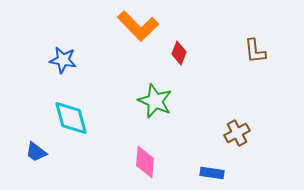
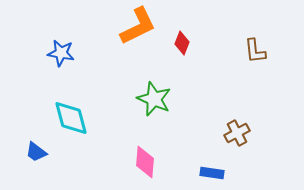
orange L-shape: rotated 72 degrees counterclockwise
red diamond: moved 3 px right, 10 px up
blue star: moved 2 px left, 7 px up
green star: moved 1 px left, 2 px up
